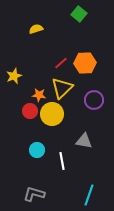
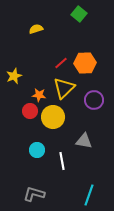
yellow triangle: moved 2 px right
yellow circle: moved 1 px right, 3 px down
